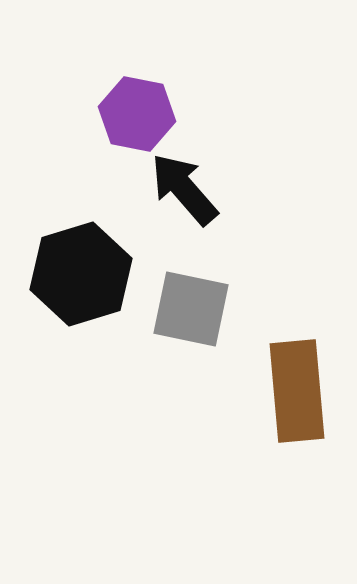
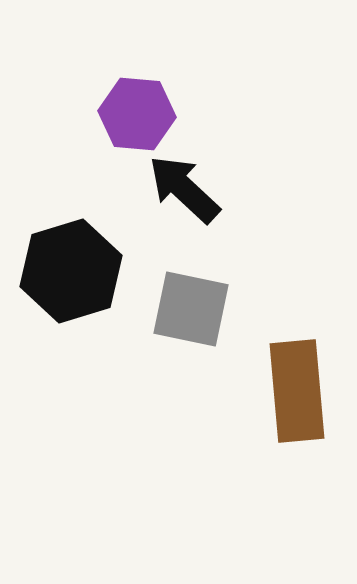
purple hexagon: rotated 6 degrees counterclockwise
black arrow: rotated 6 degrees counterclockwise
black hexagon: moved 10 px left, 3 px up
